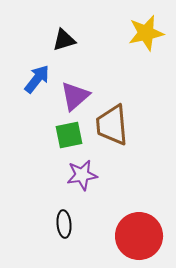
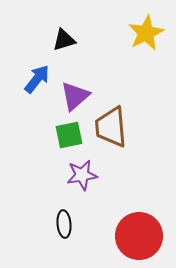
yellow star: rotated 15 degrees counterclockwise
brown trapezoid: moved 1 px left, 2 px down
